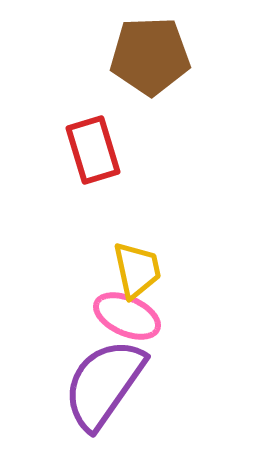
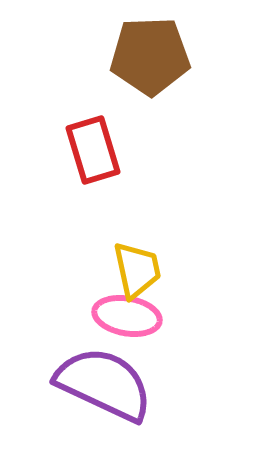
pink ellipse: rotated 14 degrees counterclockwise
purple semicircle: rotated 80 degrees clockwise
